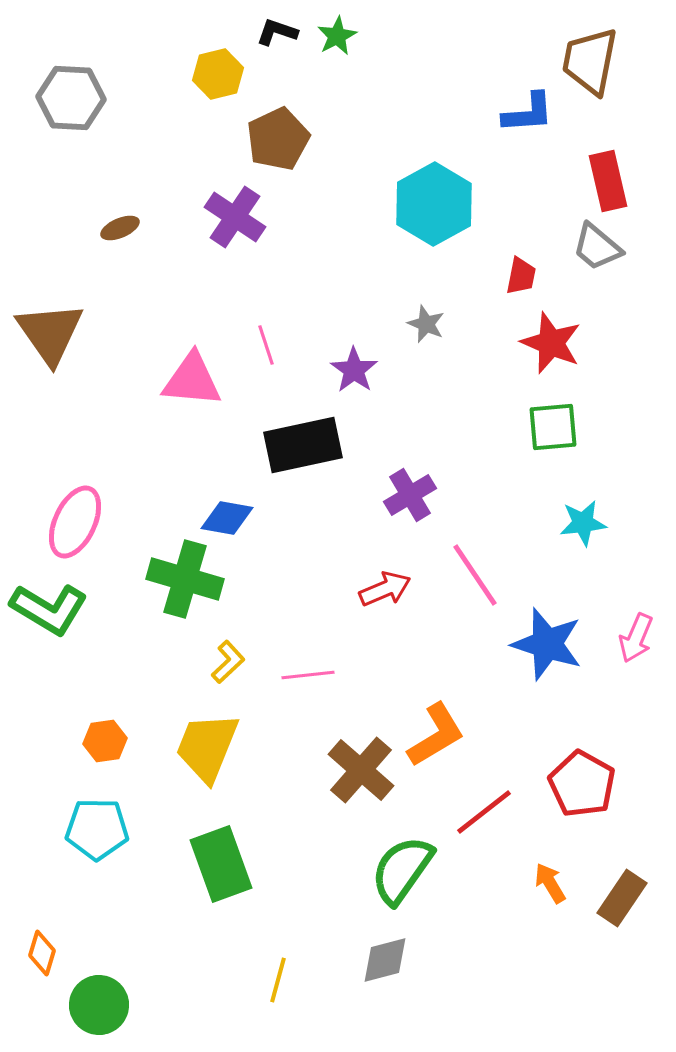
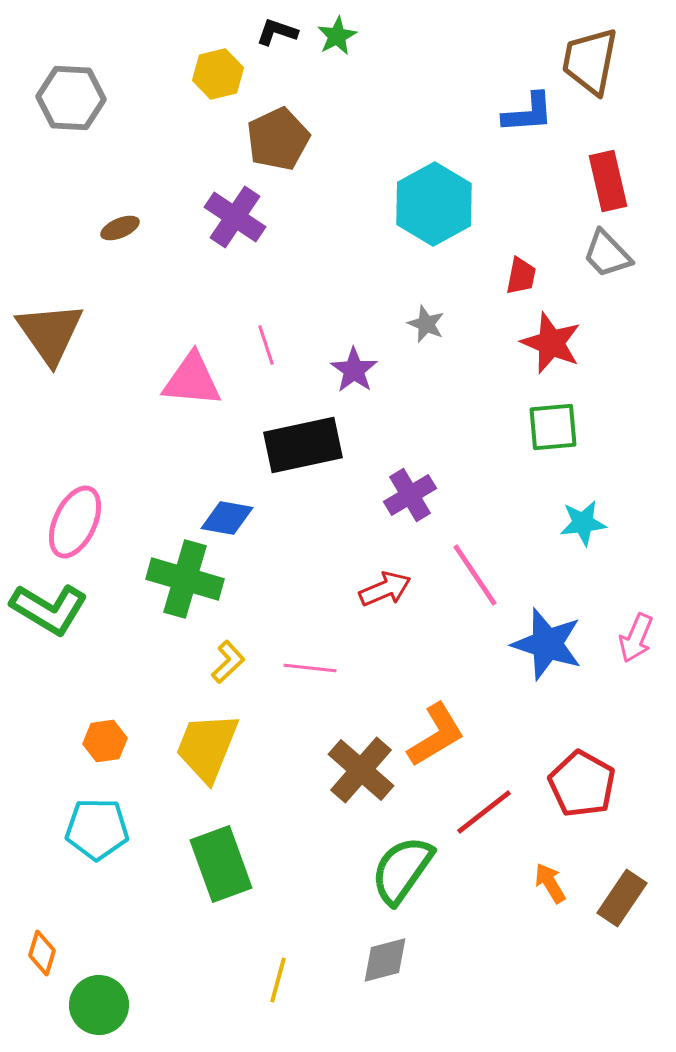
gray trapezoid at (597, 247): moved 10 px right, 7 px down; rotated 6 degrees clockwise
pink line at (308, 675): moved 2 px right, 7 px up; rotated 12 degrees clockwise
